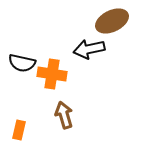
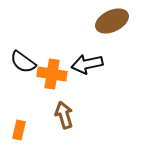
black arrow: moved 2 px left, 15 px down
black semicircle: moved 1 px right, 1 px up; rotated 24 degrees clockwise
